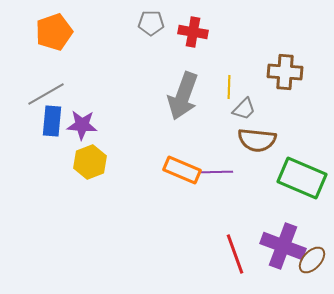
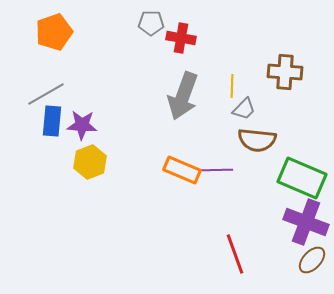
red cross: moved 12 px left, 6 px down
yellow line: moved 3 px right, 1 px up
purple line: moved 2 px up
purple cross: moved 23 px right, 24 px up
